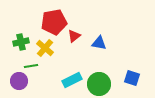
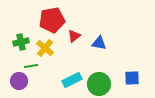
red pentagon: moved 2 px left, 2 px up
blue square: rotated 21 degrees counterclockwise
